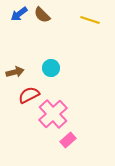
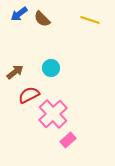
brown semicircle: moved 4 px down
brown arrow: rotated 24 degrees counterclockwise
